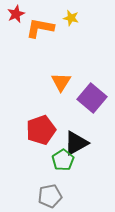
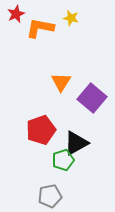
green pentagon: rotated 15 degrees clockwise
